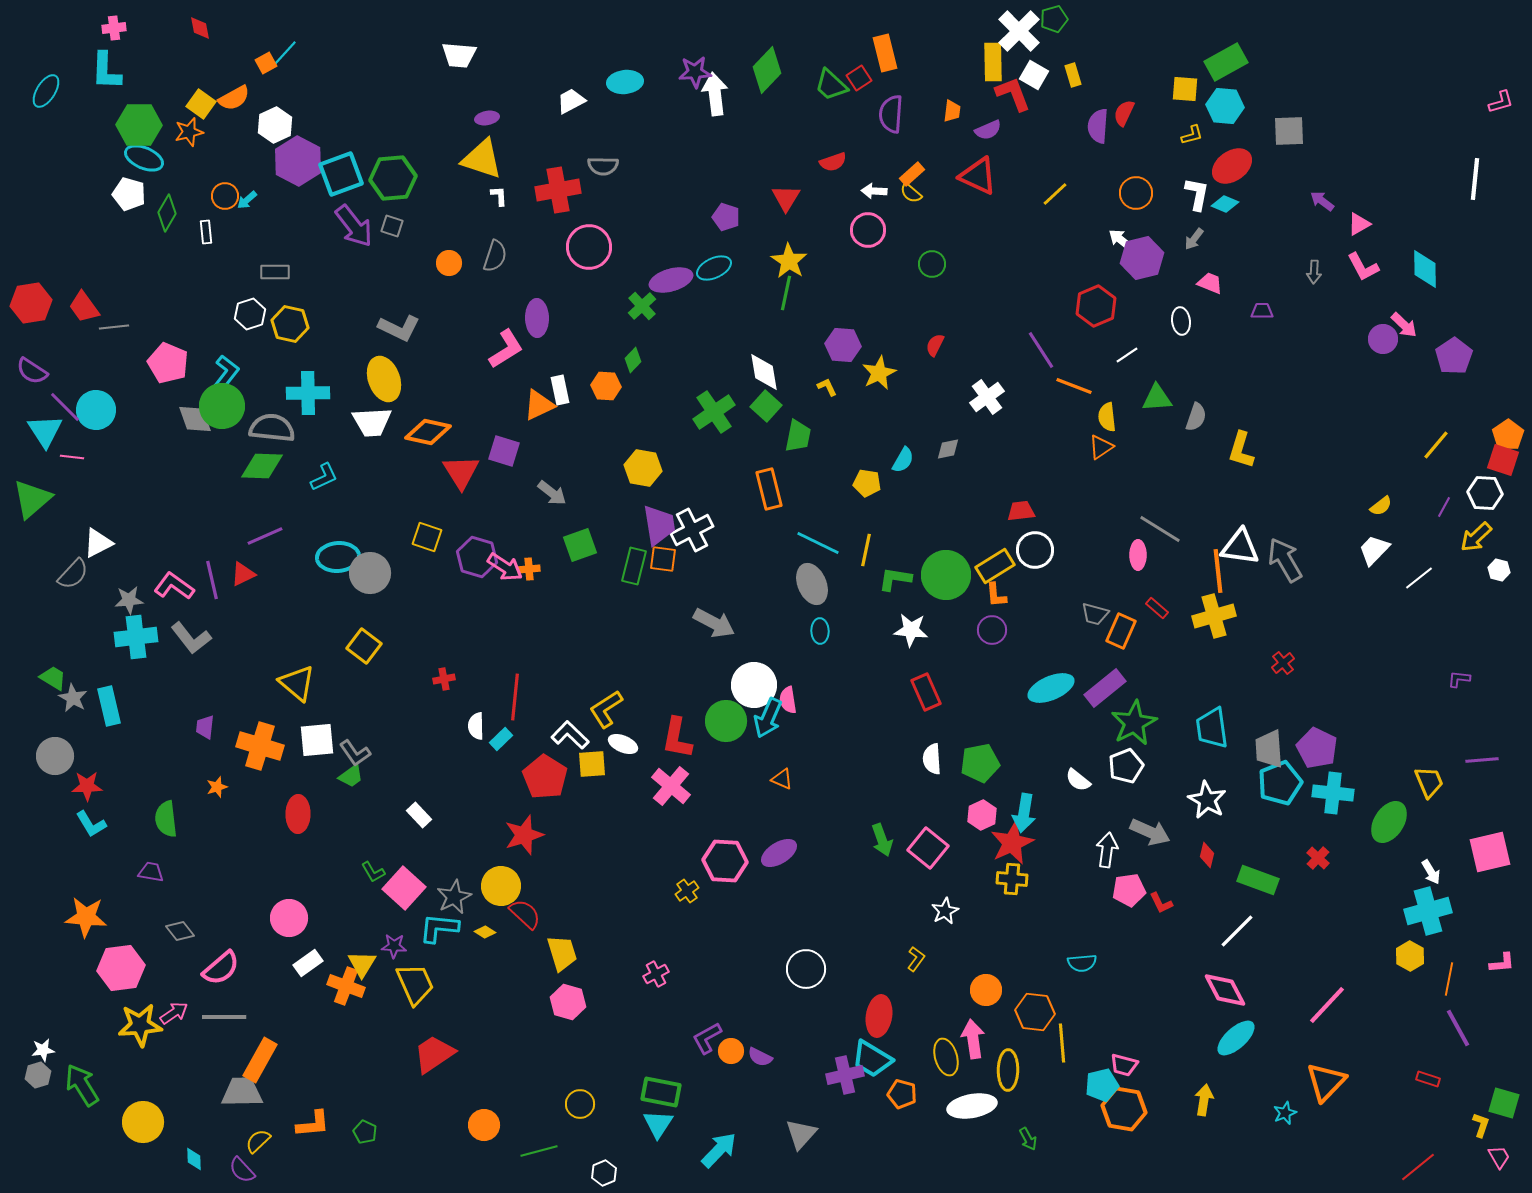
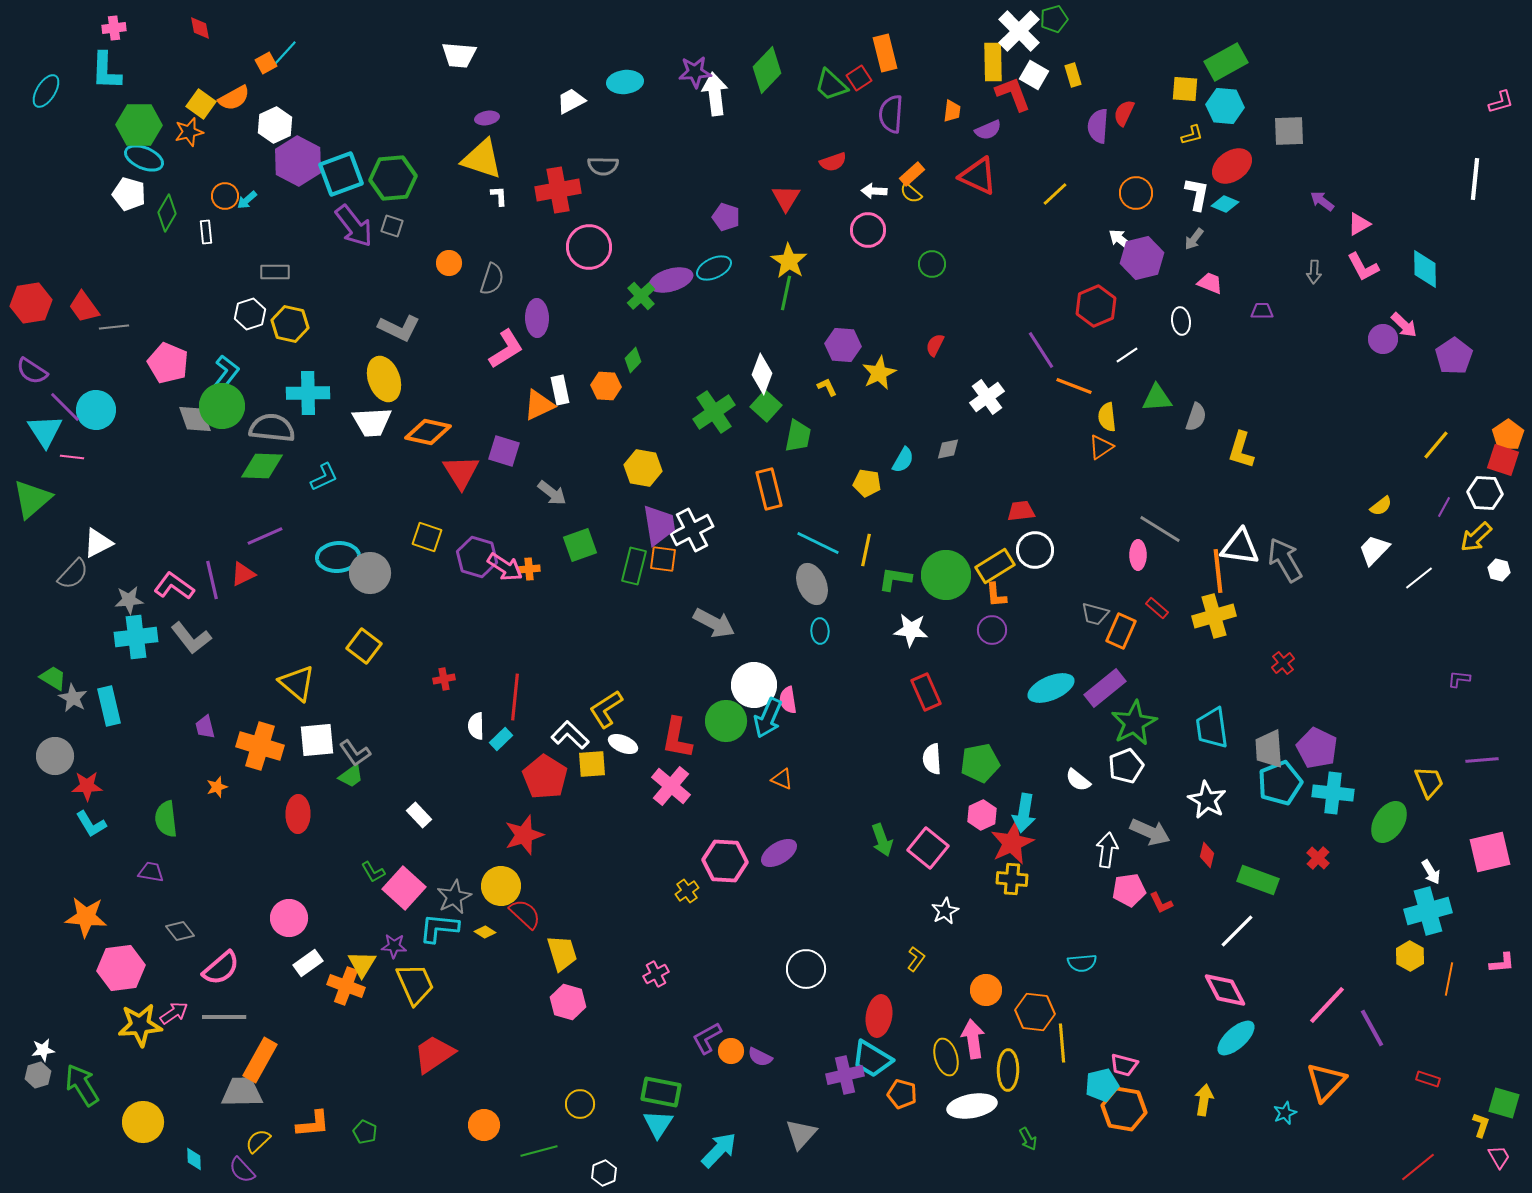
gray semicircle at (495, 256): moved 3 px left, 23 px down
green cross at (642, 306): moved 1 px left, 10 px up
white diamond at (764, 372): moved 2 px left, 2 px down; rotated 30 degrees clockwise
purple trapezoid at (205, 727): rotated 20 degrees counterclockwise
purple line at (1458, 1028): moved 86 px left
